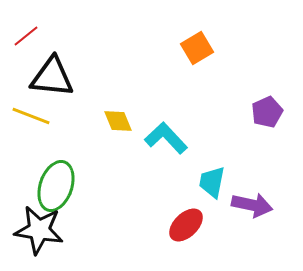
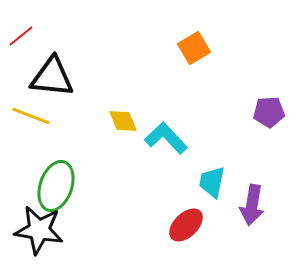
red line: moved 5 px left
orange square: moved 3 px left
purple pentagon: moved 2 px right; rotated 20 degrees clockwise
yellow diamond: moved 5 px right
purple arrow: rotated 87 degrees clockwise
